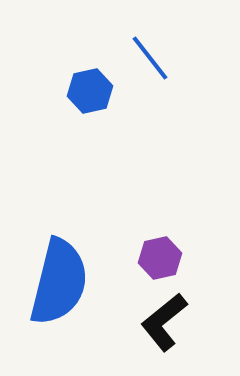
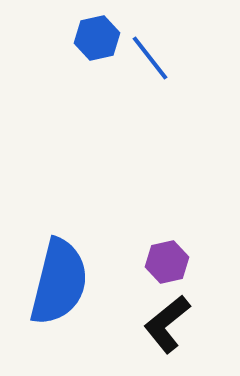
blue hexagon: moved 7 px right, 53 px up
purple hexagon: moved 7 px right, 4 px down
black L-shape: moved 3 px right, 2 px down
